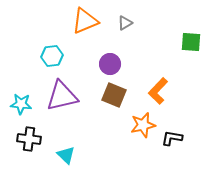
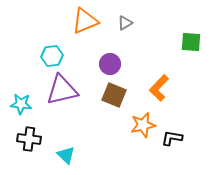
orange L-shape: moved 1 px right, 3 px up
purple triangle: moved 6 px up
